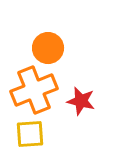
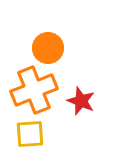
red star: rotated 8 degrees clockwise
